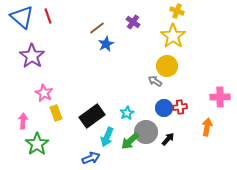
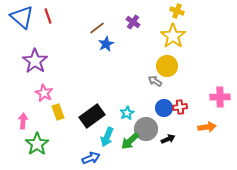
purple star: moved 3 px right, 5 px down
yellow rectangle: moved 2 px right, 1 px up
orange arrow: rotated 72 degrees clockwise
gray circle: moved 3 px up
black arrow: rotated 24 degrees clockwise
